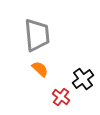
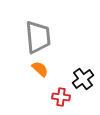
gray trapezoid: moved 1 px right, 2 px down
red cross: rotated 30 degrees counterclockwise
